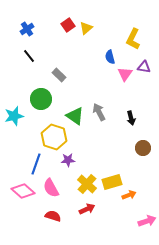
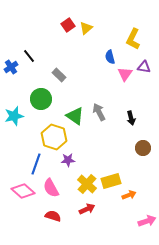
blue cross: moved 16 px left, 38 px down
yellow rectangle: moved 1 px left, 1 px up
